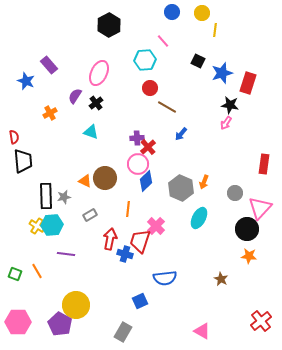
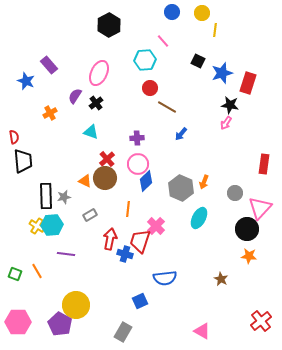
red cross at (148, 147): moved 41 px left, 12 px down
